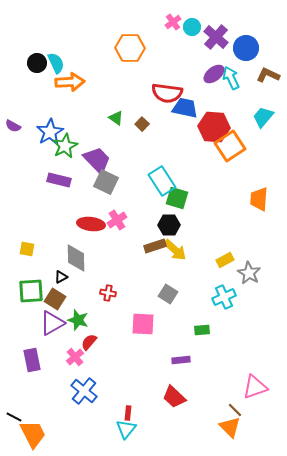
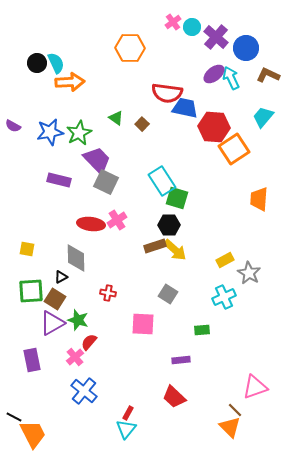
blue star at (50, 132): rotated 20 degrees clockwise
green star at (65, 146): moved 14 px right, 13 px up
orange square at (230, 146): moved 4 px right, 3 px down
red rectangle at (128, 413): rotated 24 degrees clockwise
